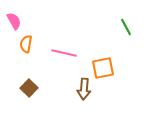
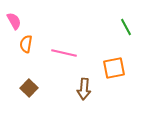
orange square: moved 11 px right
